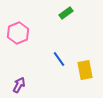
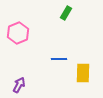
green rectangle: rotated 24 degrees counterclockwise
blue line: rotated 56 degrees counterclockwise
yellow rectangle: moved 2 px left, 3 px down; rotated 12 degrees clockwise
